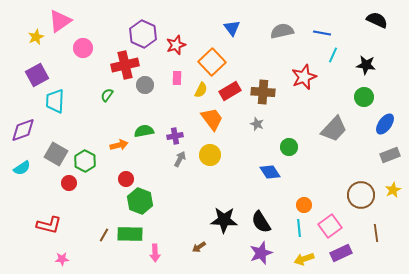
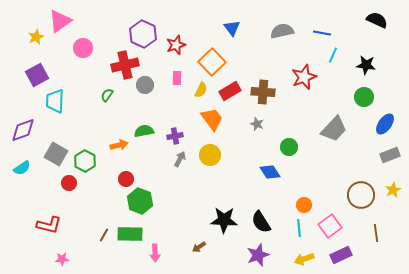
purple star at (261, 253): moved 3 px left, 2 px down
purple rectangle at (341, 253): moved 2 px down
